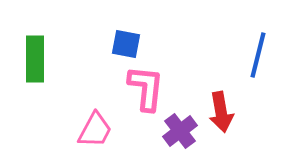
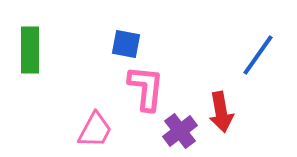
blue line: rotated 21 degrees clockwise
green rectangle: moved 5 px left, 9 px up
